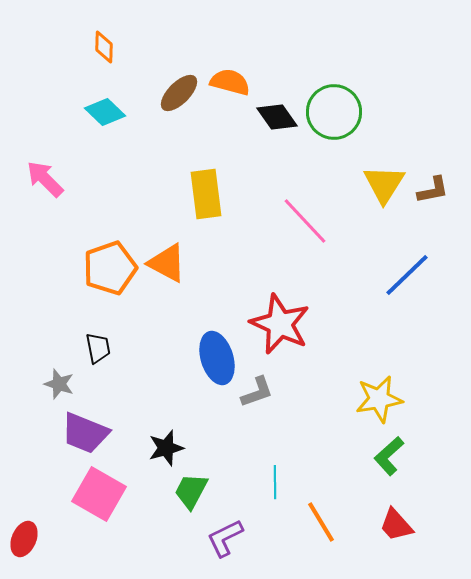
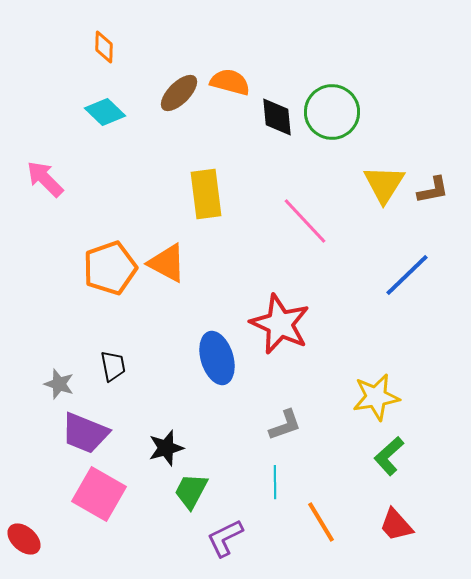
green circle: moved 2 px left
black diamond: rotated 30 degrees clockwise
black trapezoid: moved 15 px right, 18 px down
gray L-shape: moved 28 px right, 33 px down
yellow star: moved 3 px left, 2 px up
red ellipse: rotated 72 degrees counterclockwise
